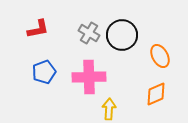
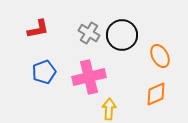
pink cross: rotated 12 degrees counterclockwise
